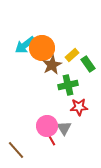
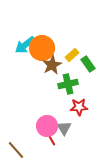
green cross: moved 1 px up
